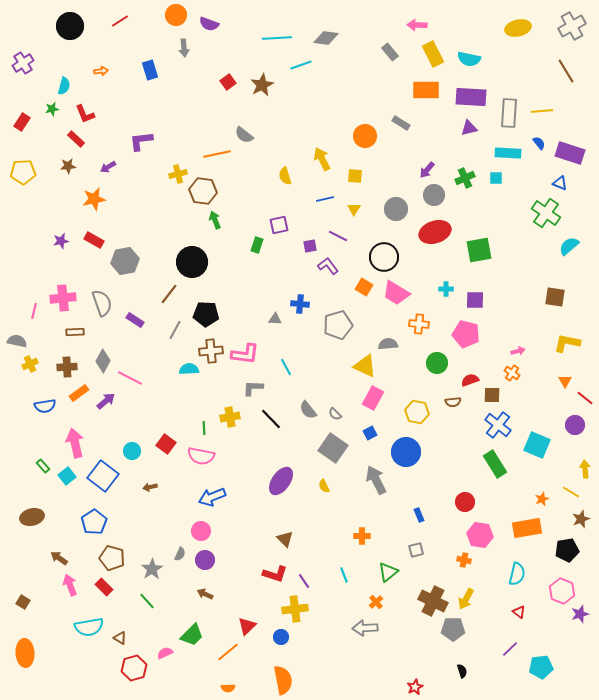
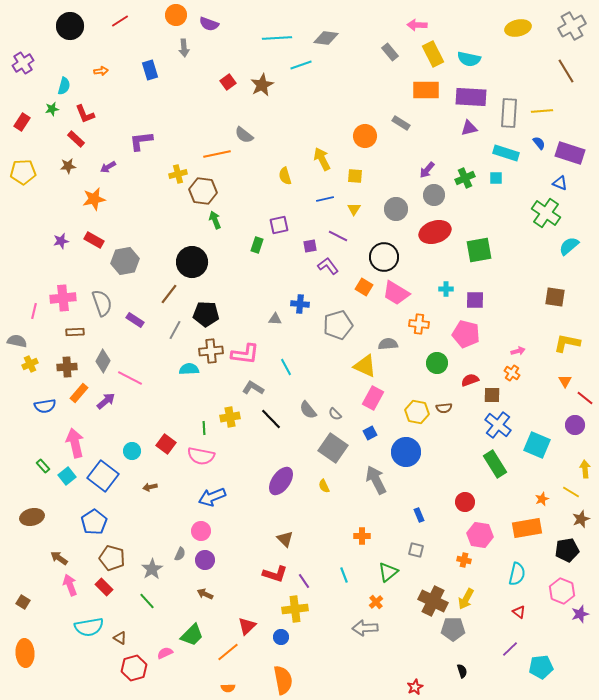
cyan rectangle at (508, 153): moved 2 px left; rotated 15 degrees clockwise
gray L-shape at (253, 388): rotated 30 degrees clockwise
orange rectangle at (79, 393): rotated 12 degrees counterclockwise
brown semicircle at (453, 402): moved 9 px left, 6 px down
gray square at (416, 550): rotated 28 degrees clockwise
